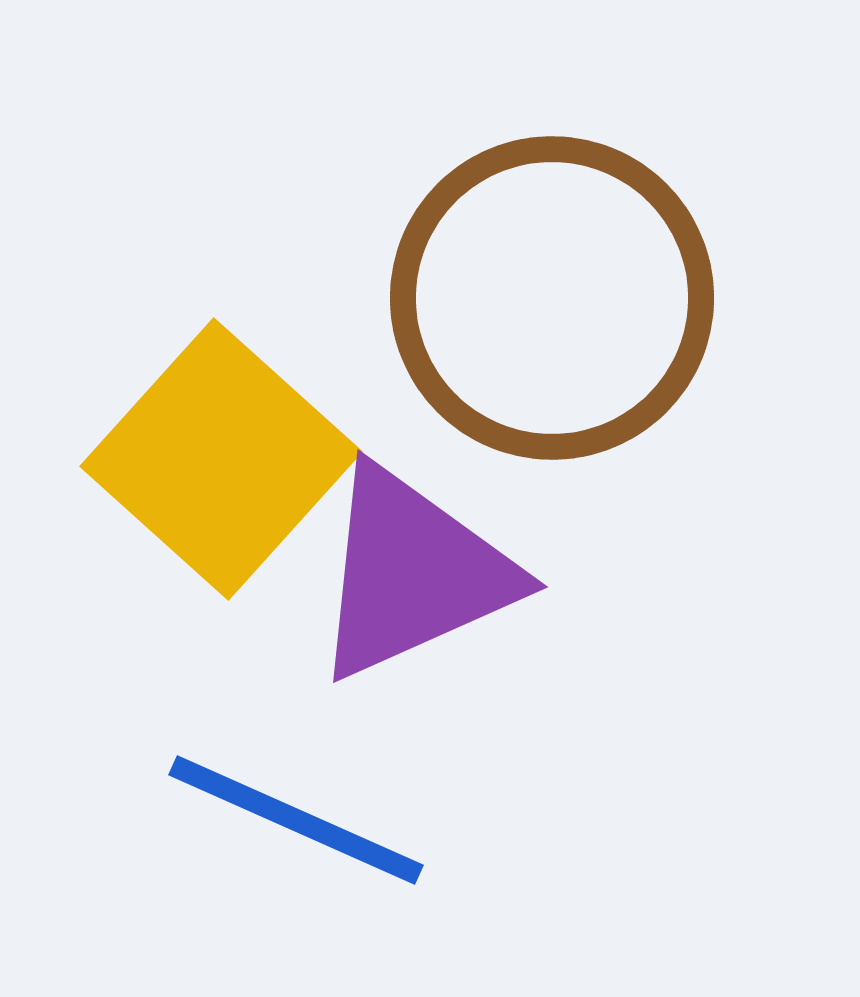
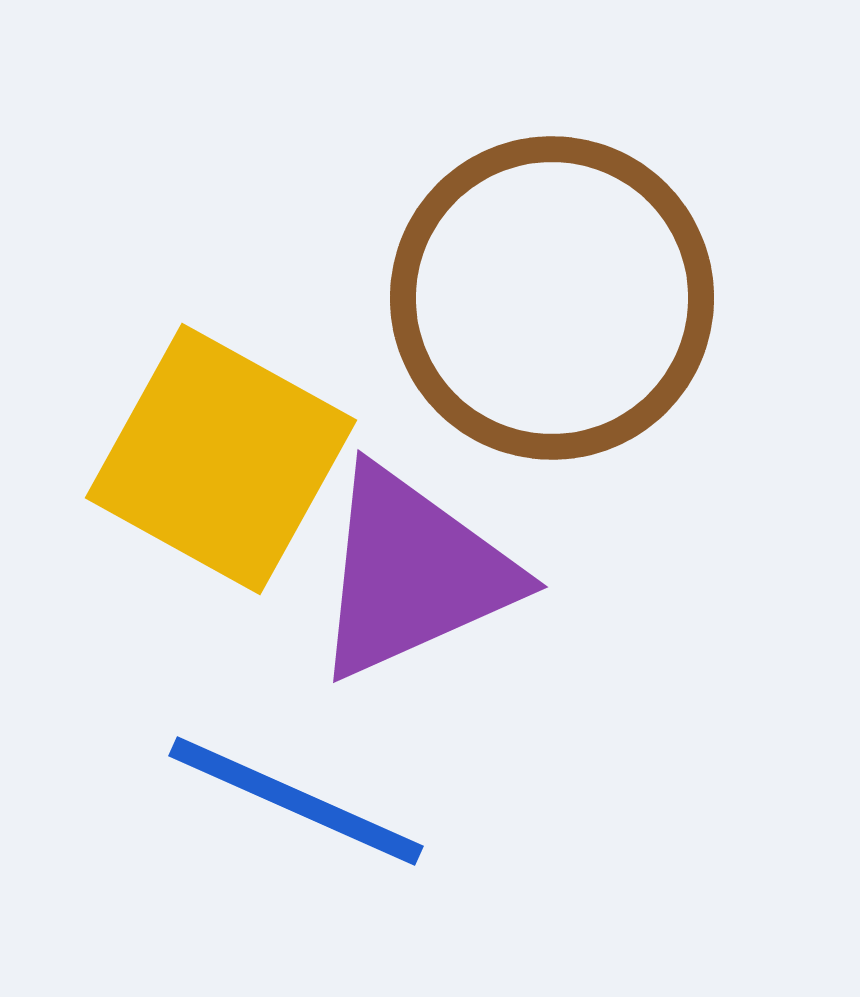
yellow square: rotated 13 degrees counterclockwise
blue line: moved 19 px up
